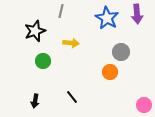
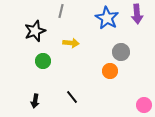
orange circle: moved 1 px up
